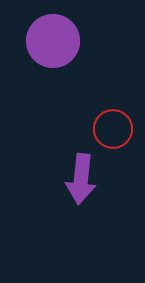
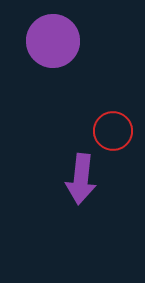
red circle: moved 2 px down
